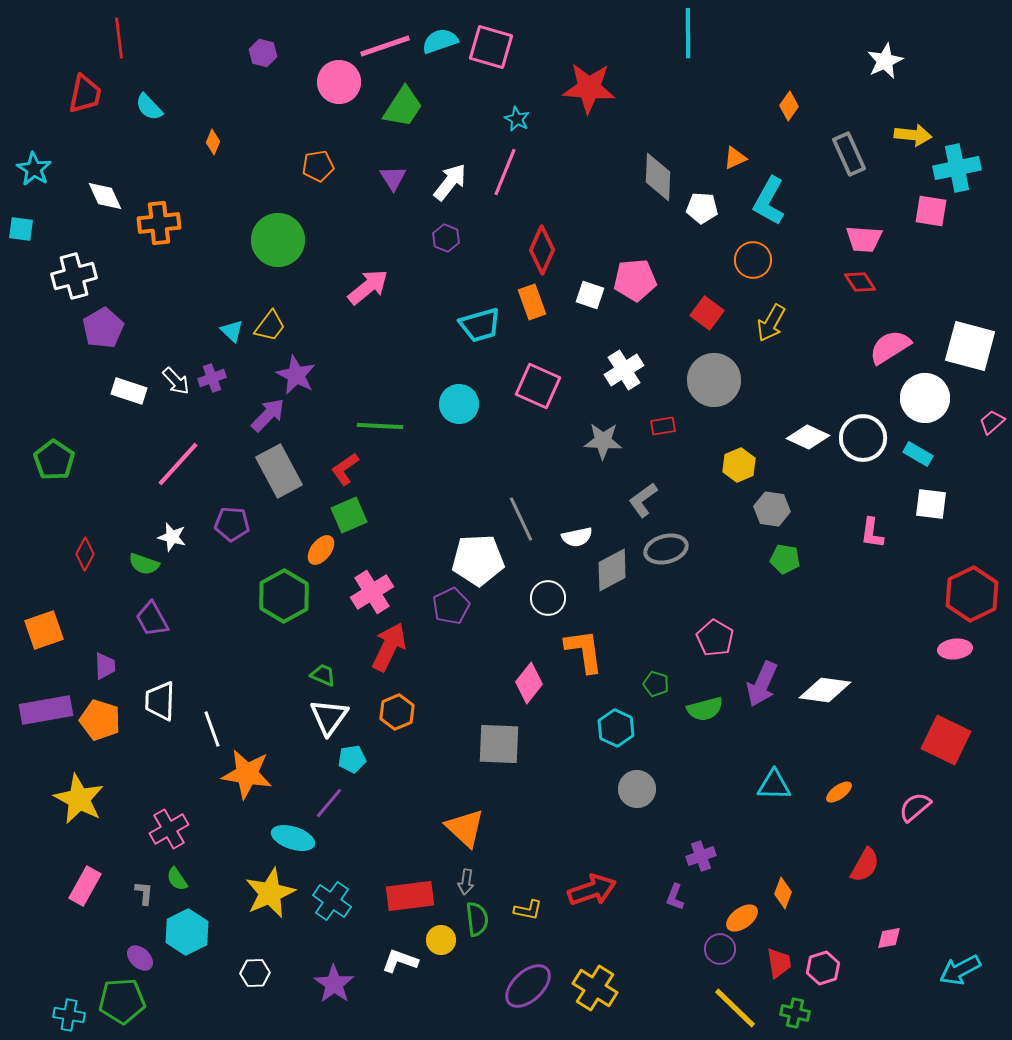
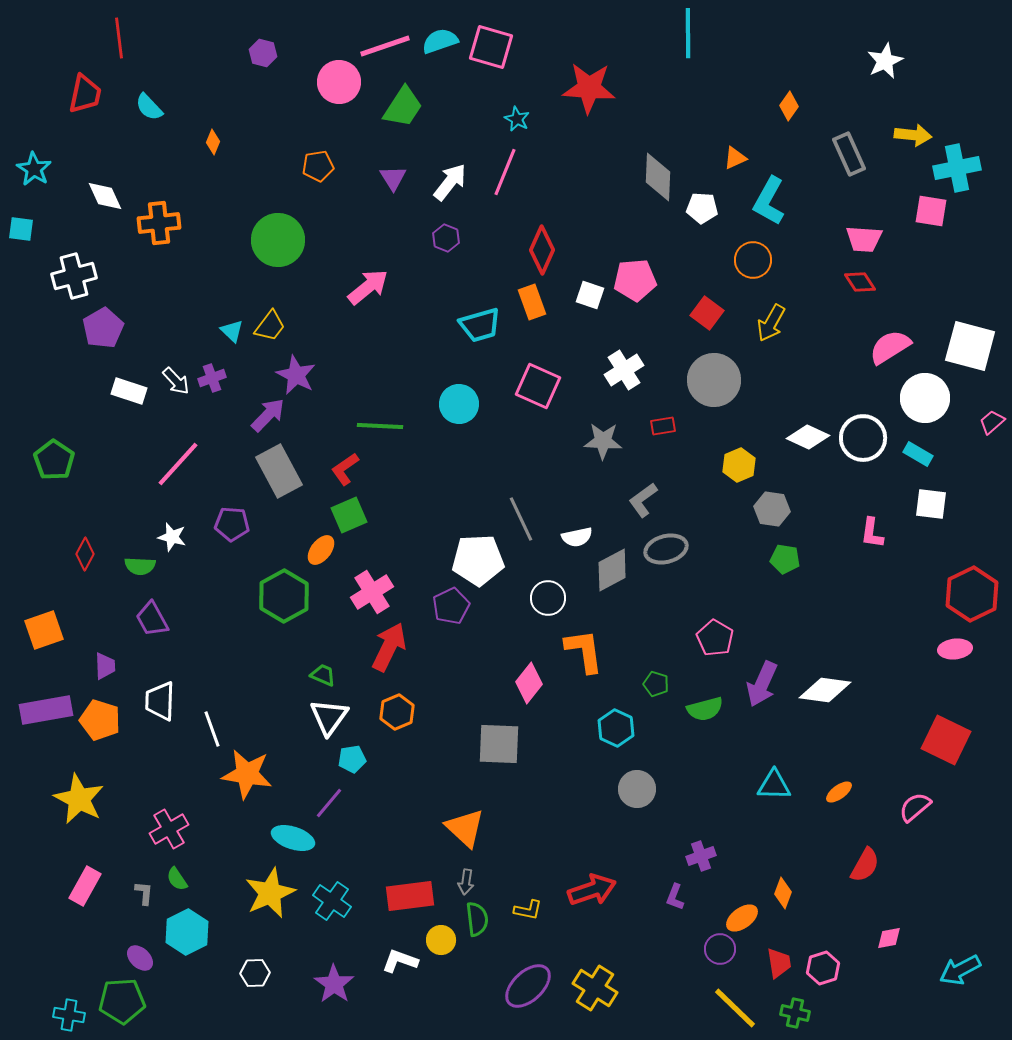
green semicircle at (144, 564): moved 4 px left, 2 px down; rotated 16 degrees counterclockwise
